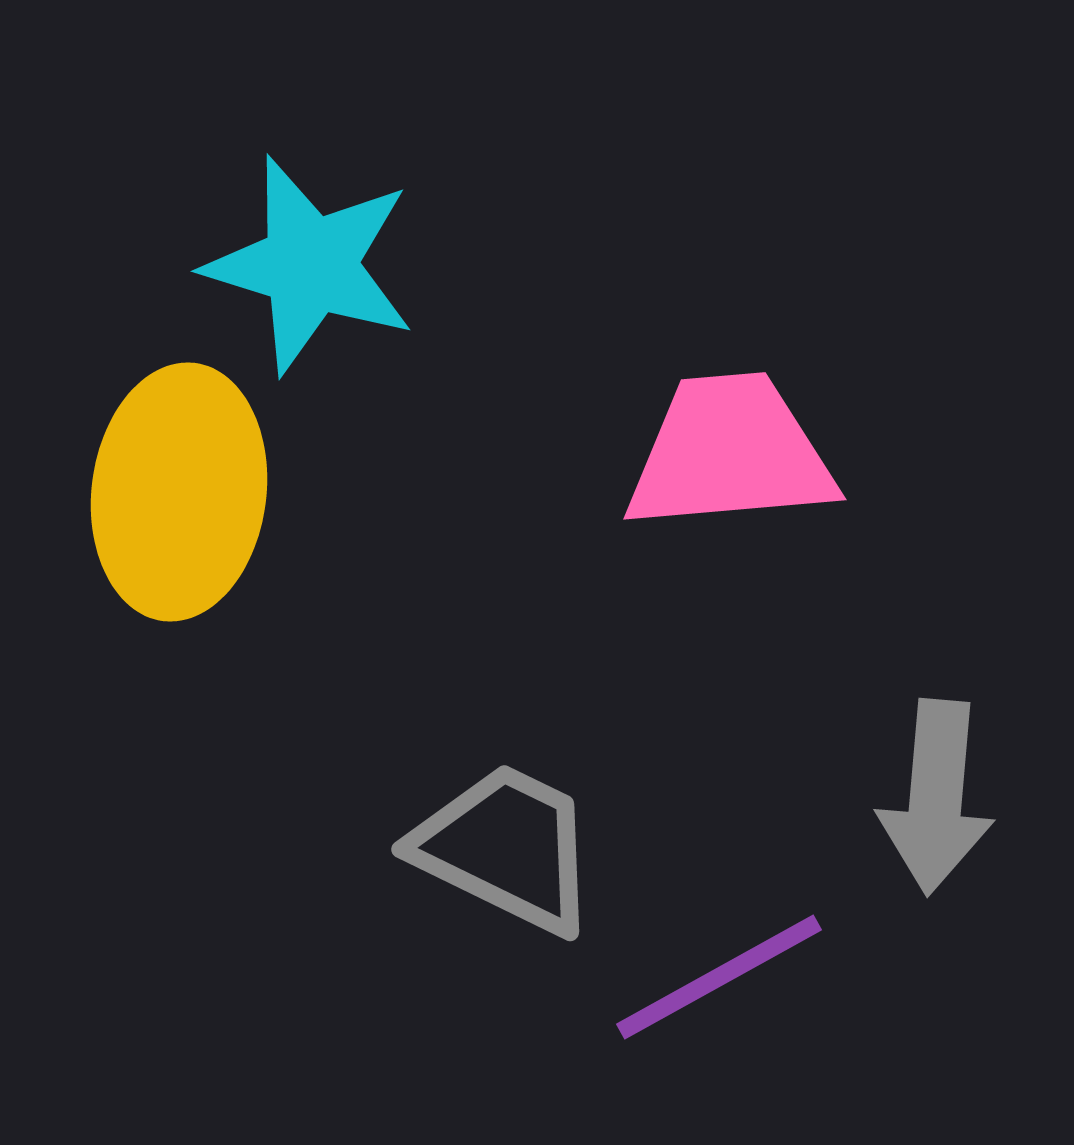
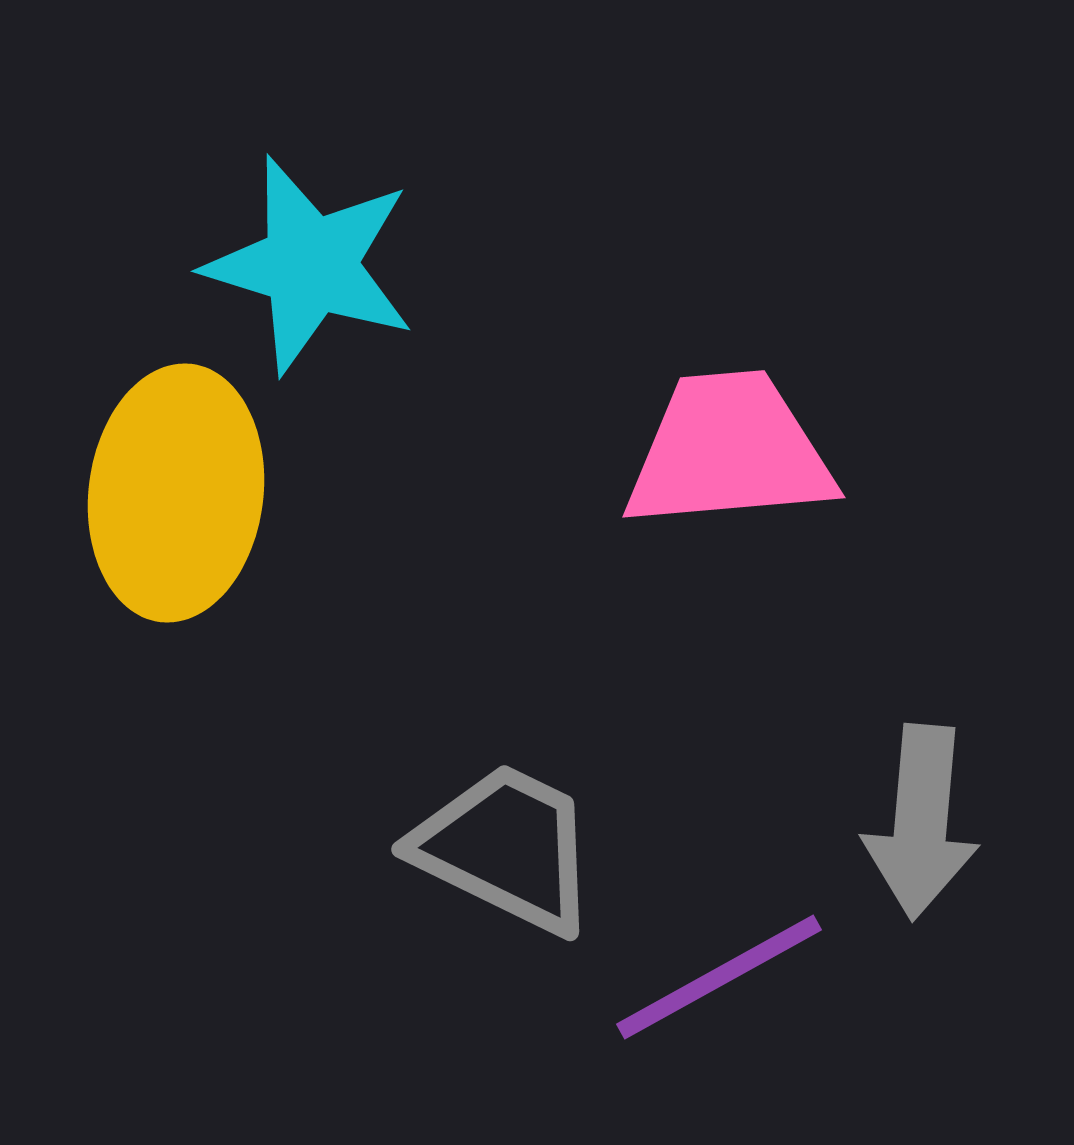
pink trapezoid: moved 1 px left, 2 px up
yellow ellipse: moved 3 px left, 1 px down
gray arrow: moved 15 px left, 25 px down
